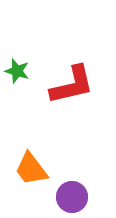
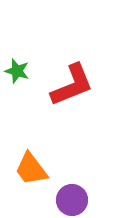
red L-shape: rotated 9 degrees counterclockwise
purple circle: moved 3 px down
